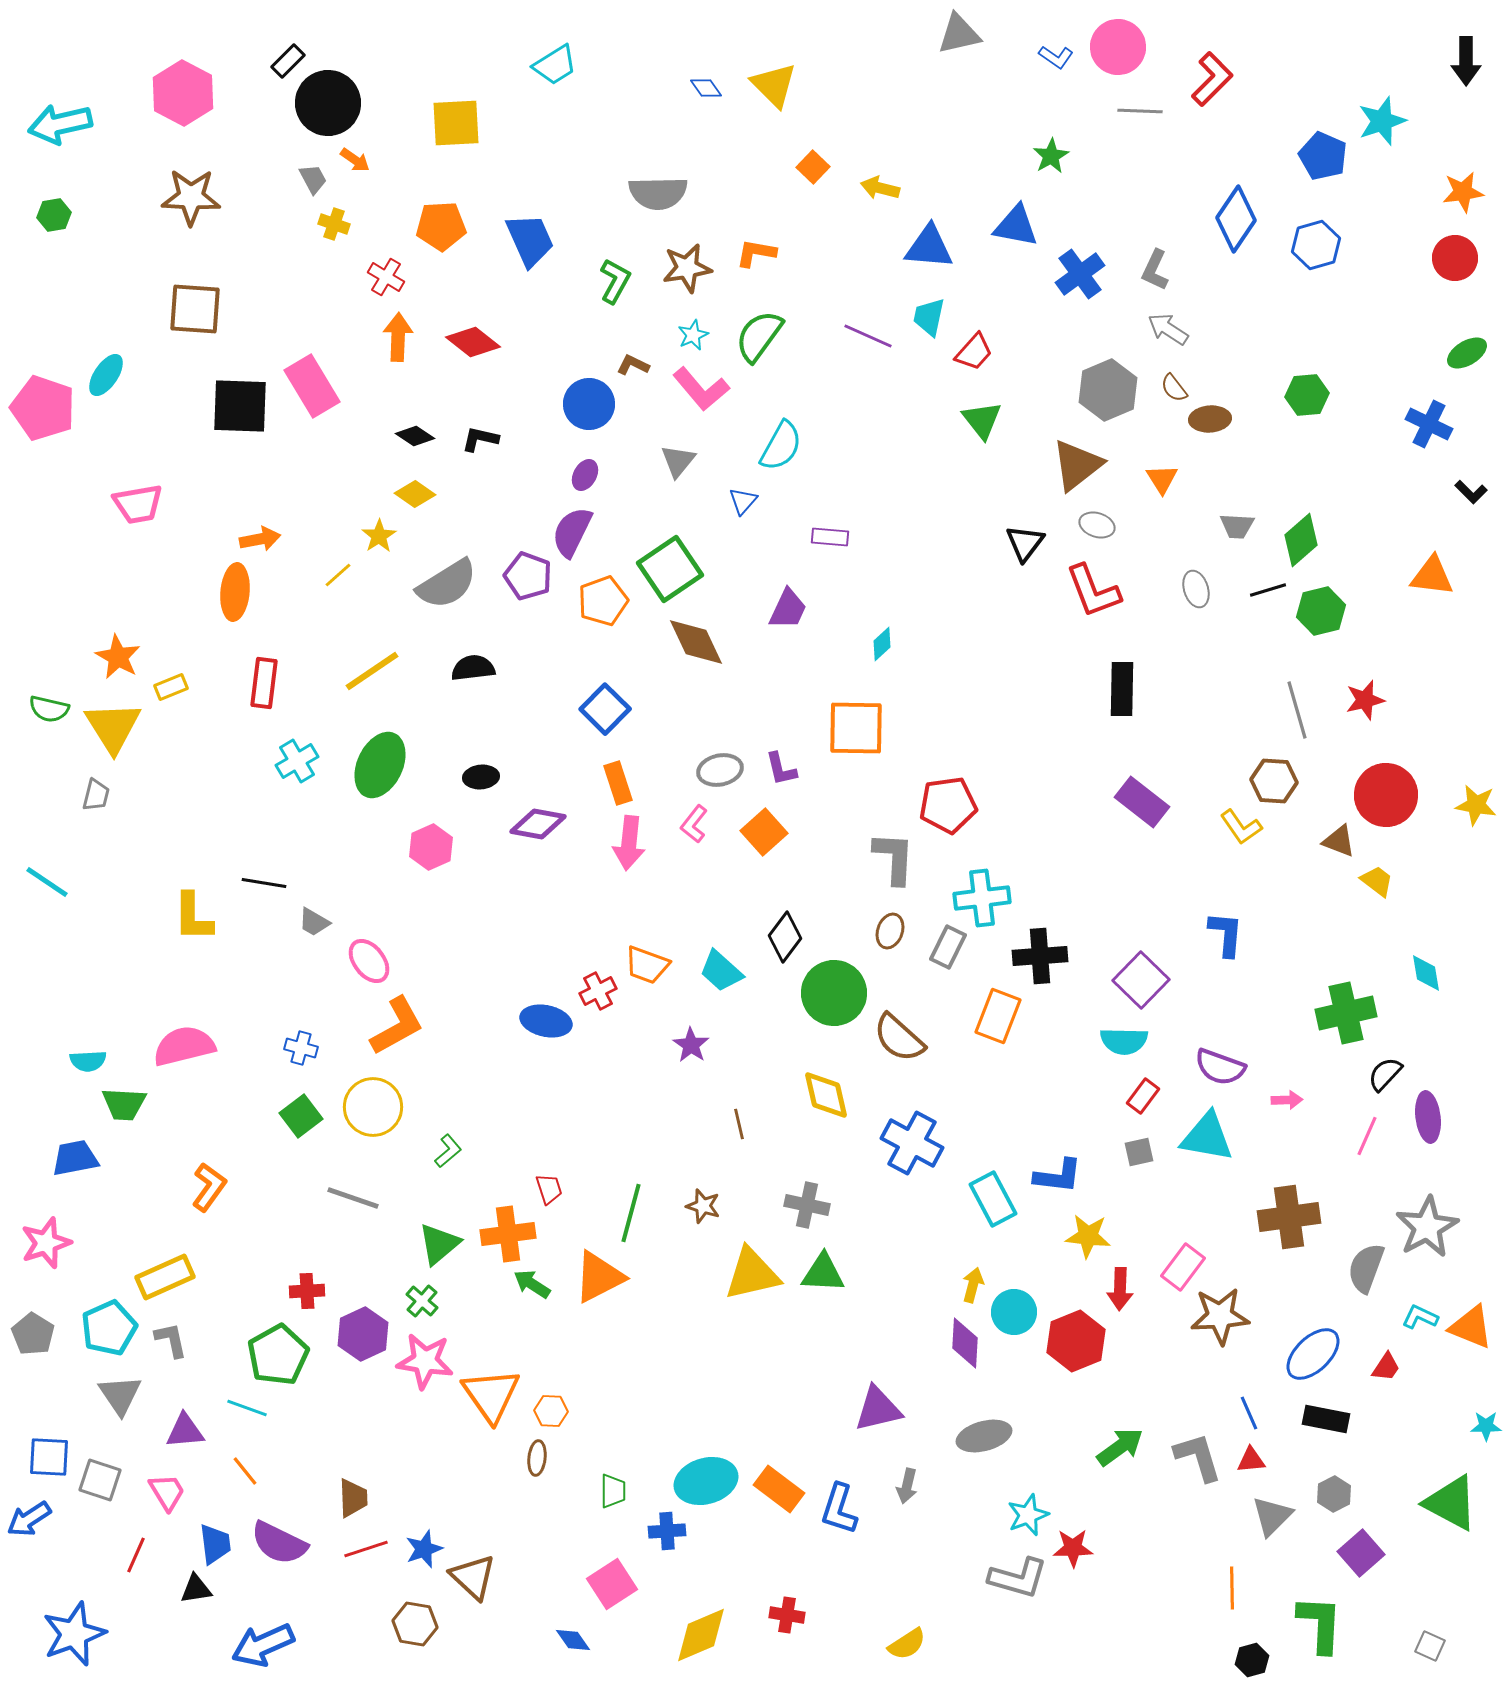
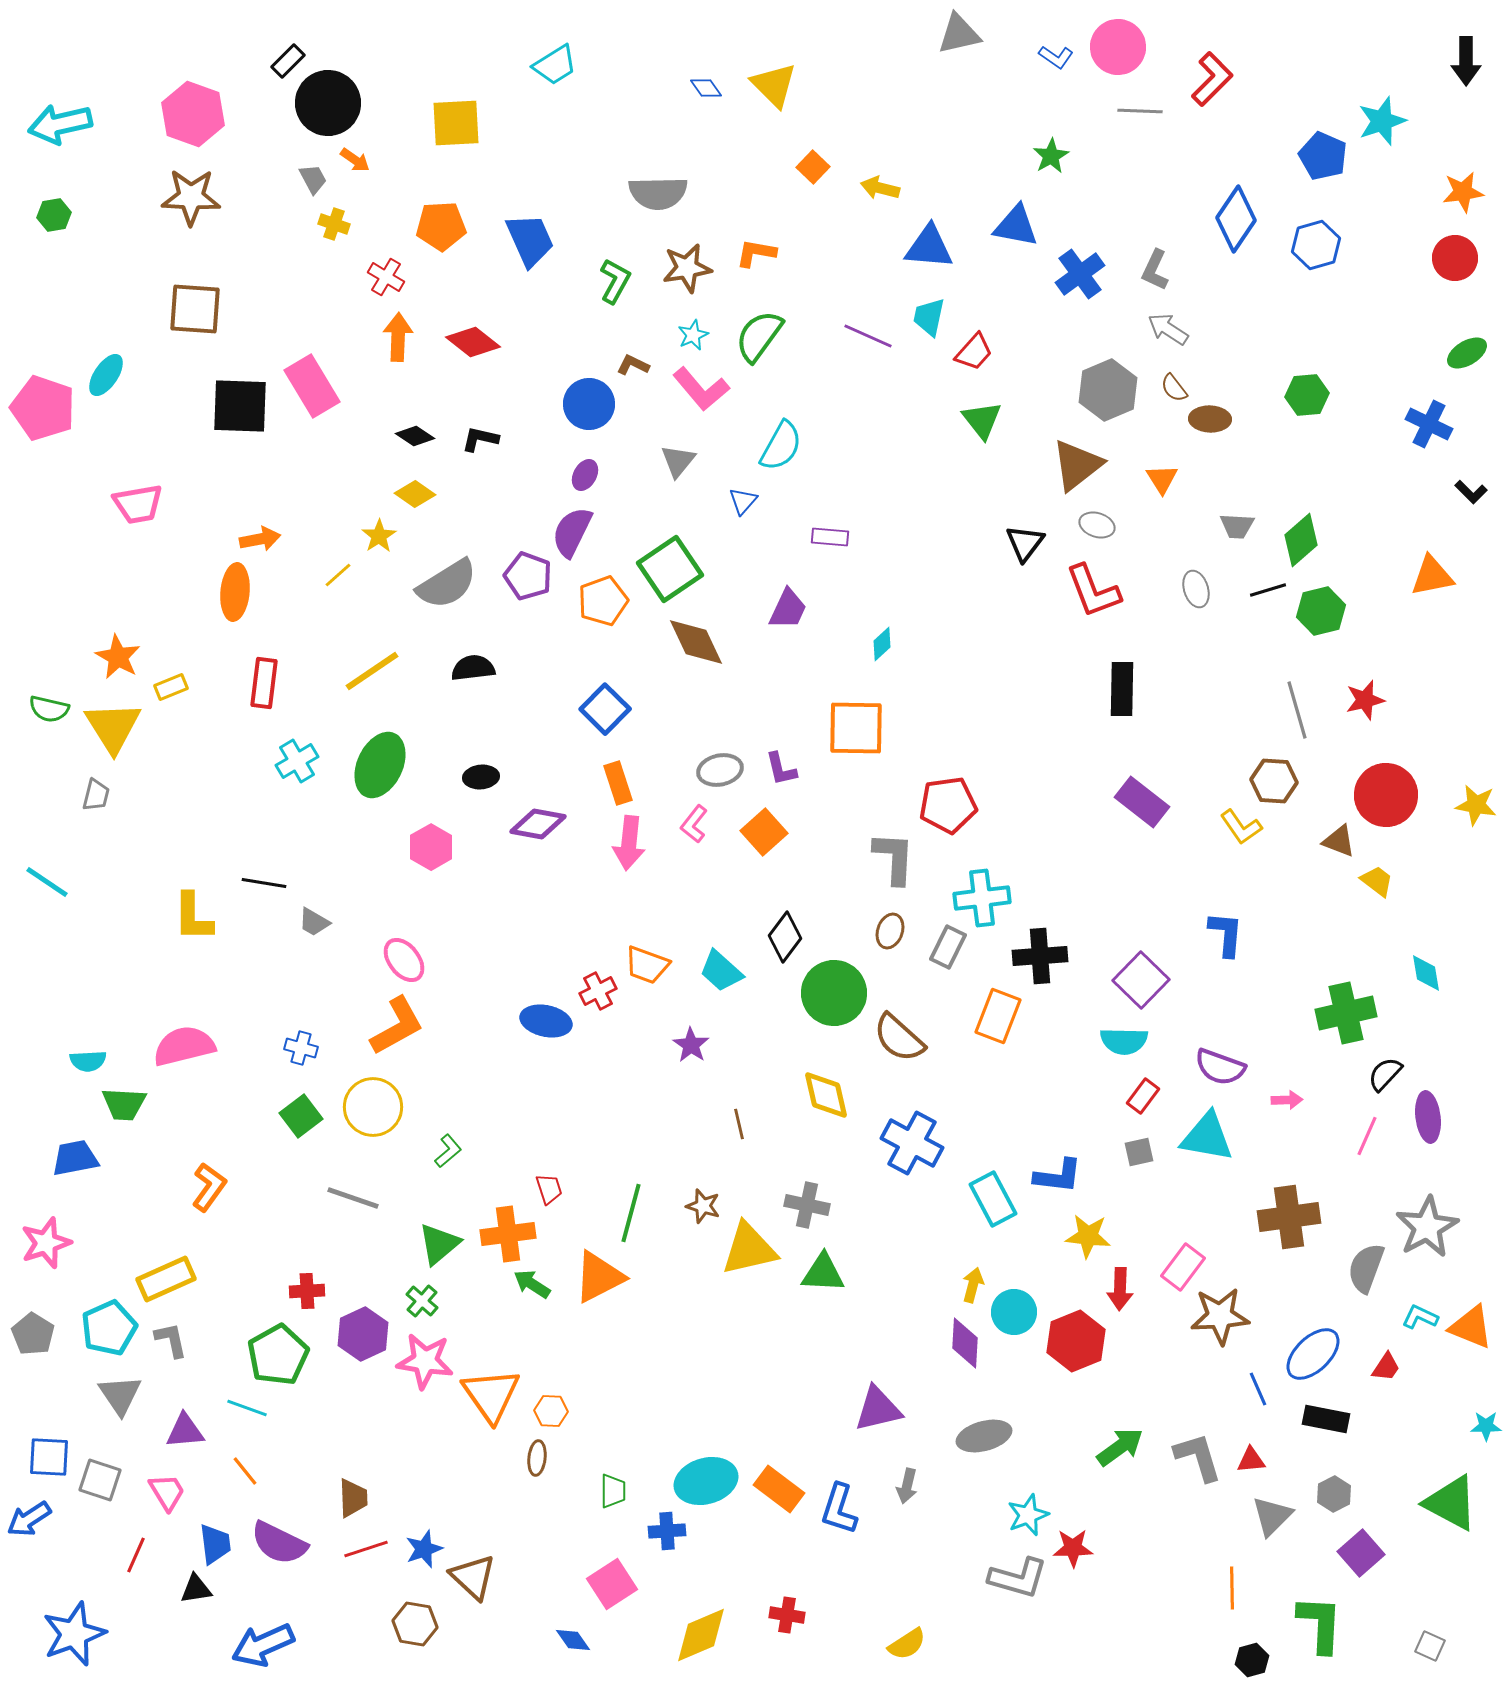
pink hexagon at (183, 93): moved 10 px right, 21 px down; rotated 8 degrees counterclockwise
brown ellipse at (1210, 419): rotated 6 degrees clockwise
orange triangle at (1432, 576): rotated 18 degrees counterclockwise
pink hexagon at (431, 847): rotated 6 degrees counterclockwise
pink ellipse at (369, 961): moved 35 px right, 1 px up
yellow triangle at (752, 1274): moved 3 px left, 25 px up
yellow rectangle at (165, 1277): moved 1 px right, 2 px down
blue line at (1249, 1413): moved 9 px right, 24 px up
